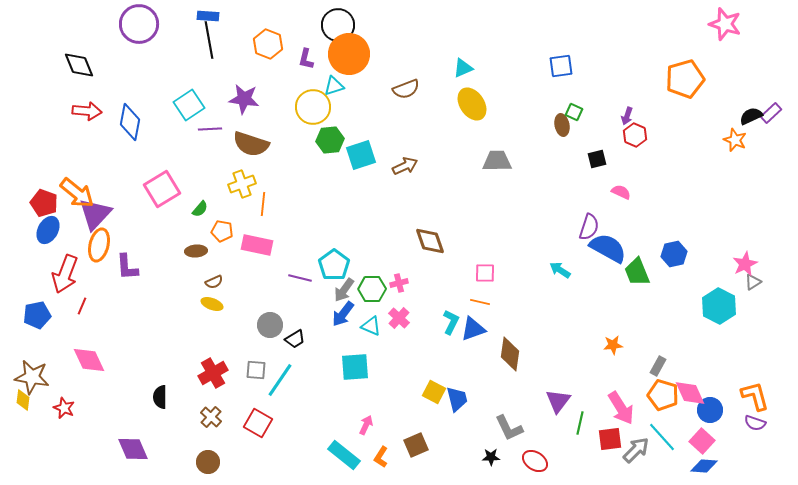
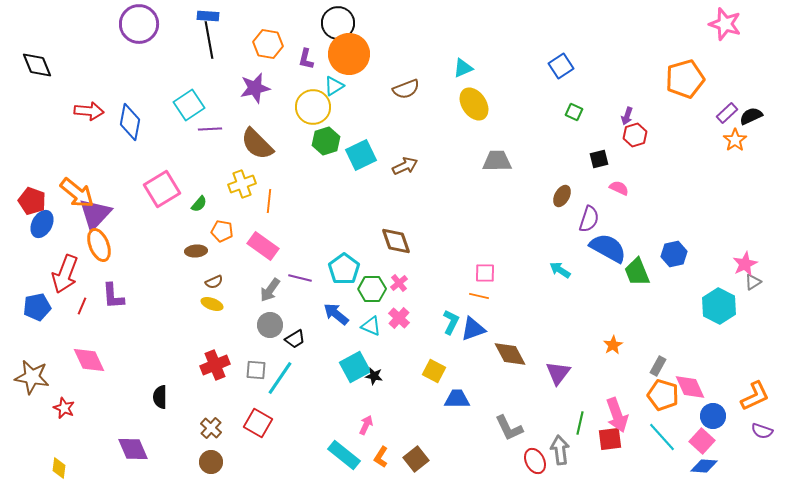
black circle at (338, 25): moved 2 px up
orange hexagon at (268, 44): rotated 12 degrees counterclockwise
black diamond at (79, 65): moved 42 px left
blue square at (561, 66): rotated 25 degrees counterclockwise
cyan triangle at (334, 86): rotated 15 degrees counterclockwise
purple star at (244, 99): moved 11 px right, 11 px up; rotated 20 degrees counterclockwise
yellow ellipse at (472, 104): moved 2 px right
red arrow at (87, 111): moved 2 px right
purple rectangle at (771, 113): moved 44 px left
brown ellipse at (562, 125): moved 71 px down; rotated 40 degrees clockwise
red hexagon at (635, 135): rotated 20 degrees clockwise
green hexagon at (330, 140): moved 4 px left, 1 px down; rotated 12 degrees counterclockwise
orange star at (735, 140): rotated 15 degrees clockwise
brown semicircle at (251, 144): moved 6 px right; rotated 27 degrees clockwise
cyan square at (361, 155): rotated 8 degrees counterclockwise
black square at (597, 159): moved 2 px right
pink semicircle at (621, 192): moved 2 px left, 4 px up
red pentagon at (44, 203): moved 12 px left, 2 px up
orange line at (263, 204): moved 6 px right, 3 px up
green semicircle at (200, 209): moved 1 px left, 5 px up
purple semicircle at (589, 227): moved 8 px up
blue ellipse at (48, 230): moved 6 px left, 6 px up
brown diamond at (430, 241): moved 34 px left
orange ellipse at (99, 245): rotated 36 degrees counterclockwise
pink rectangle at (257, 245): moved 6 px right, 1 px down; rotated 24 degrees clockwise
cyan pentagon at (334, 265): moved 10 px right, 4 px down
purple L-shape at (127, 267): moved 14 px left, 29 px down
pink cross at (399, 283): rotated 24 degrees counterclockwise
gray arrow at (344, 290): moved 74 px left
orange line at (480, 302): moved 1 px left, 6 px up
blue arrow at (343, 314): moved 7 px left; rotated 92 degrees clockwise
blue pentagon at (37, 315): moved 8 px up
orange star at (613, 345): rotated 24 degrees counterclockwise
brown diamond at (510, 354): rotated 36 degrees counterclockwise
cyan square at (355, 367): rotated 24 degrees counterclockwise
red cross at (213, 373): moved 2 px right, 8 px up; rotated 8 degrees clockwise
cyan line at (280, 380): moved 2 px up
yellow square at (434, 392): moved 21 px up
pink diamond at (690, 393): moved 6 px up
orange L-shape at (755, 396): rotated 80 degrees clockwise
blue trapezoid at (457, 399): rotated 76 degrees counterclockwise
yellow diamond at (23, 400): moved 36 px right, 68 px down
purple triangle at (558, 401): moved 28 px up
pink arrow at (621, 408): moved 4 px left, 7 px down; rotated 12 degrees clockwise
blue circle at (710, 410): moved 3 px right, 6 px down
brown cross at (211, 417): moved 11 px down
purple semicircle at (755, 423): moved 7 px right, 8 px down
brown square at (416, 445): moved 14 px down; rotated 15 degrees counterclockwise
gray arrow at (636, 450): moved 76 px left; rotated 52 degrees counterclockwise
black star at (491, 457): moved 117 px left, 81 px up; rotated 12 degrees clockwise
red ellipse at (535, 461): rotated 30 degrees clockwise
brown circle at (208, 462): moved 3 px right
